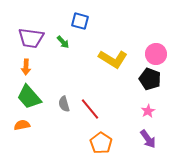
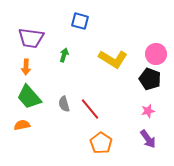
green arrow: moved 1 px right, 13 px down; rotated 120 degrees counterclockwise
pink star: rotated 16 degrees clockwise
